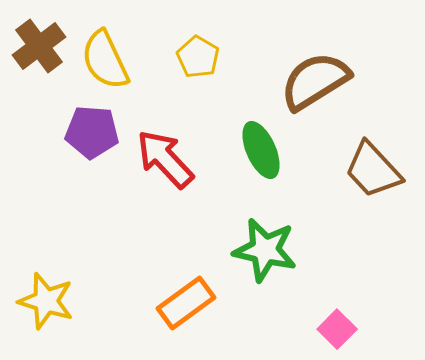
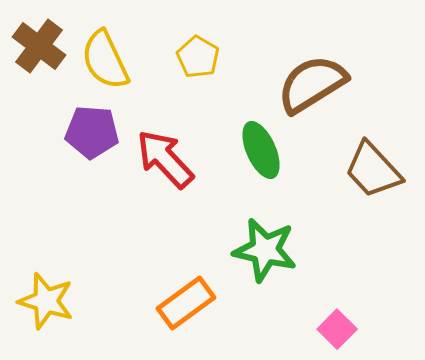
brown cross: rotated 16 degrees counterclockwise
brown semicircle: moved 3 px left, 3 px down
